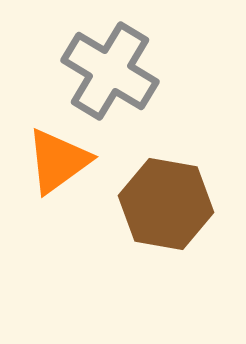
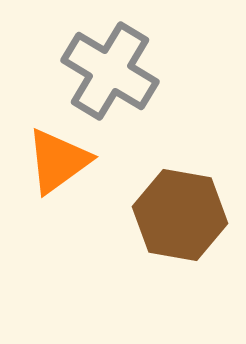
brown hexagon: moved 14 px right, 11 px down
